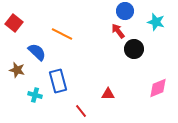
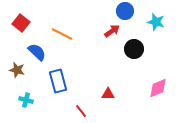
red square: moved 7 px right
red arrow: moved 6 px left; rotated 91 degrees clockwise
cyan cross: moved 9 px left, 5 px down
